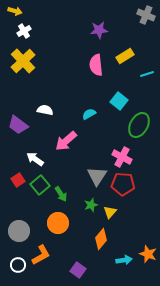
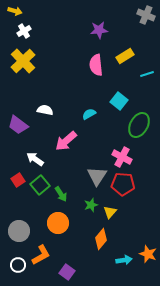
purple square: moved 11 px left, 2 px down
